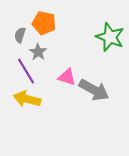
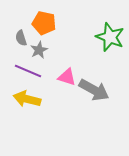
gray semicircle: moved 1 px right, 3 px down; rotated 35 degrees counterclockwise
gray star: moved 1 px right, 2 px up; rotated 12 degrees clockwise
purple line: moved 2 px right; rotated 36 degrees counterclockwise
